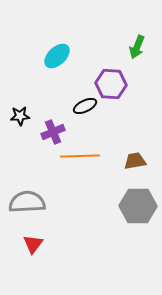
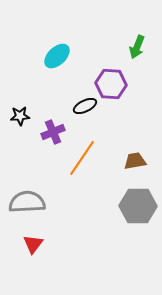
orange line: moved 2 px right, 2 px down; rotated 54 degrees counterclockwise
